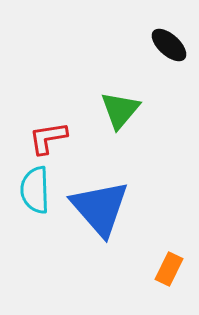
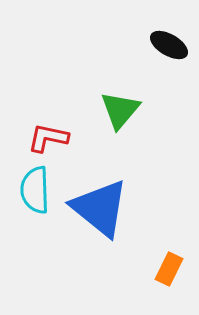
black ellipse: rotated 12 degrees counterclockwise
red L-shape: rotated 21 degrees clockwise
blue triangle: rotated 10 degrees counterclockwise
